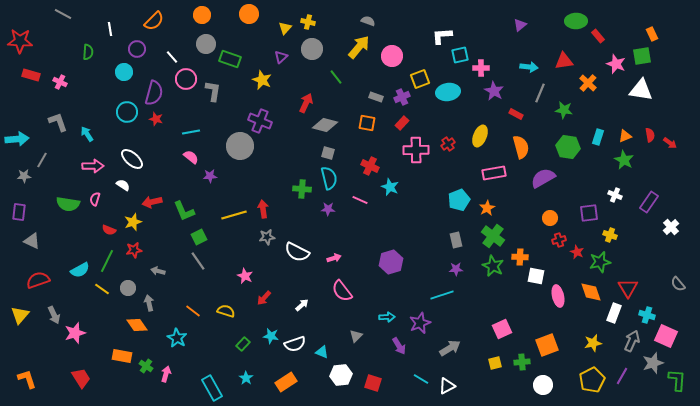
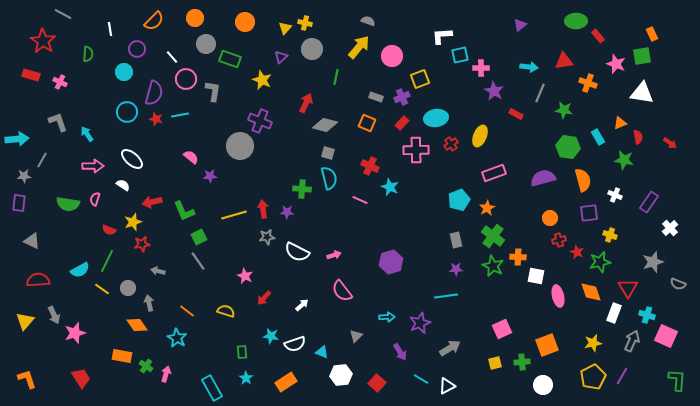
orange circle at (249, 14): moved 4 px left, 8 px down
orange circle at (202, 15): moved 7 px left, 3 px down
yellow cross at (308, 22): moved 3 px left, 1 px down
red star at (20, 41): moved 23 px right; rotated 30 degrees clockwise
green semicircle at (88, 52): moved 2 px down
green line at (336, 77): rotated 49 degrees clockwise
orange cross at (588, 83): rotated 24 degrees counterclockwise
white triangle at (641, 90): moved 1 px right, 3 px down
cyan ellipse at (448, 92): moved 12 px left, 26 px down
orange square at (367, 123): rotated 12 degrees clockwise
cyan line at (191, 132): moved 11 px left, 17 px up
red semicircle at (650, 135): moved 12 px left, 2 px down
orange triangle at (625, 136): moved 5 px left, 13 px up
cyan rectangle at (598, 137): rotated 49 degrees counterclockwise
red cross at (448, 144): moved 3 px right
orange semicircle at (521, 147): moved 62 px right, 33 px down
green star at (624, 160): rotated 18 degrees counterclockwise
pink rectangle at (494, 173): rotated 10 degrees counterclockwise
purple semicircle at (543, 178): rotated 15 degrees clockwise
purple star at (328, 209): moved 41 px left, 3 px down
purple rectangle at (19, 212): moved 9 px up
white cross at (671, 227): moved 1 px left, 1 px down
red star at (134, 250): moved 8 px right, 6 px up
orange cross at (520, 257): moved 2 px left
pink arrow at (334, 258): moved 3 px up
red semicircle at (38, 280): rotated 15 degrees clockwise
gray semicircle at (678, 284): rotated 28 degrees counterclockwise
cyan line at (442, 295): moved 4 px right, 1 px down; rotated 10 degrees clockwise
orange line at (193, 311): moved 6 px left
yellow triangle at (20, 315): moved 5 px right, 6 px down
green rectangle at (243, 344): moved 1 px left, 8 px down; rotated 48 degrees counterclockwise
purple arrow at (399, 346): moved 1 px right, 6 px down
gray star at (653, 363): moved 101 px up
yellow pentagon at (592, 380): moved 1 px right, 3 px up
red square at (373, 383): moved 4 px right; rotated 24 degrees clockwise
